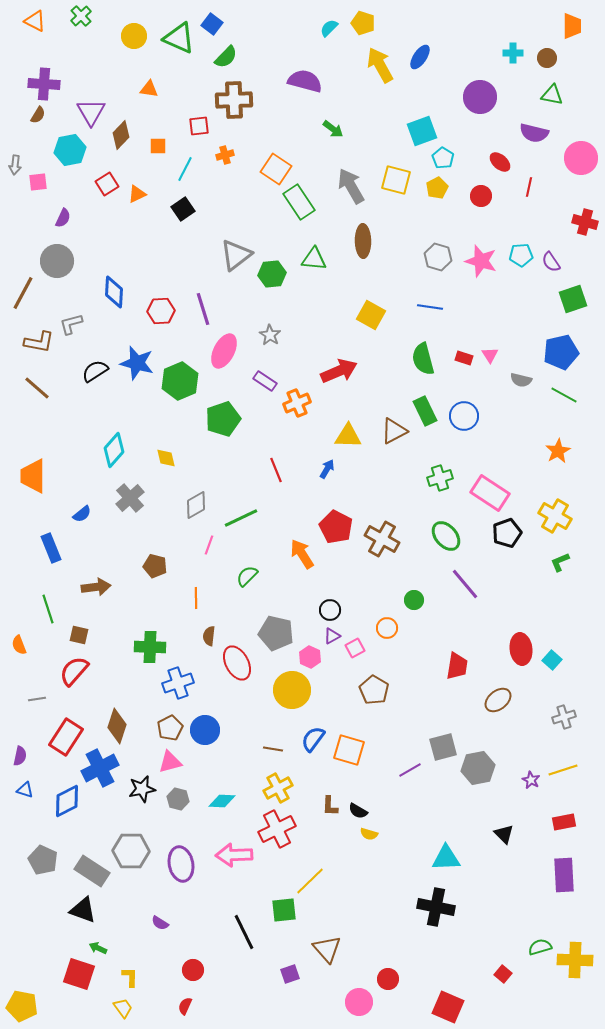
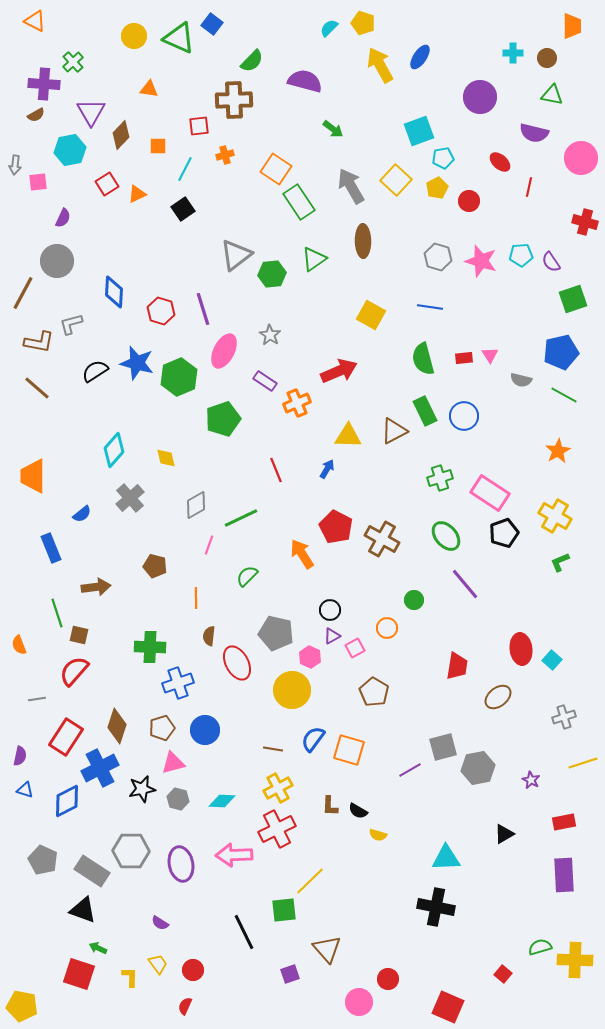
green cross at (81, 16): moved 8 px left, 46 px down
green semicircle at (226, 57): moved 26 px right, 4 px down
brown semicircle at (38, 115): moved 2 px left; rotated 30 degrees clockwise
cyan square at (422, 131): moved 3 px left
cyan pentagon at (443, 158): rotated 30 degrees clockwise
yellow square at (396, 180): rotated 28 degrees clockwise
red circle at (481, 196): moved 12 px left, 5 px down
green triangle at (314, 259): rotated 40 degrees counterclockwise
red hexagon at (161, 311): rotated 20 degrees clockwise
red rectangle at (464, 358): rotated 24 degrees counterclockwise
green hexagon at (180, 381): moved 1 px left, 4 px up
black pentagon at (507, 533): moved 3 px left
green line at (48, 609): moved 9 px right, 4 px down
brown pentagon at (374, 690): moved 2 px down
brown ellipse at (498, 700): moved 3 px up
brown pentagon at (170, 728): moved 8 px left; rotated 10 degrees clockwise
pink triangle at (170, 762): moved 3 px right, 1 px down
yellow line at (563, 770): moved 20 px right, 7 px up
yellow semicircle at (369, 834): moved 9 px right, 1 px down
black triangle at (504, 834): rotated 45 degrees clockwise
yellow trapezoid at (123, 1008): moved 35 px right, 44 px up
